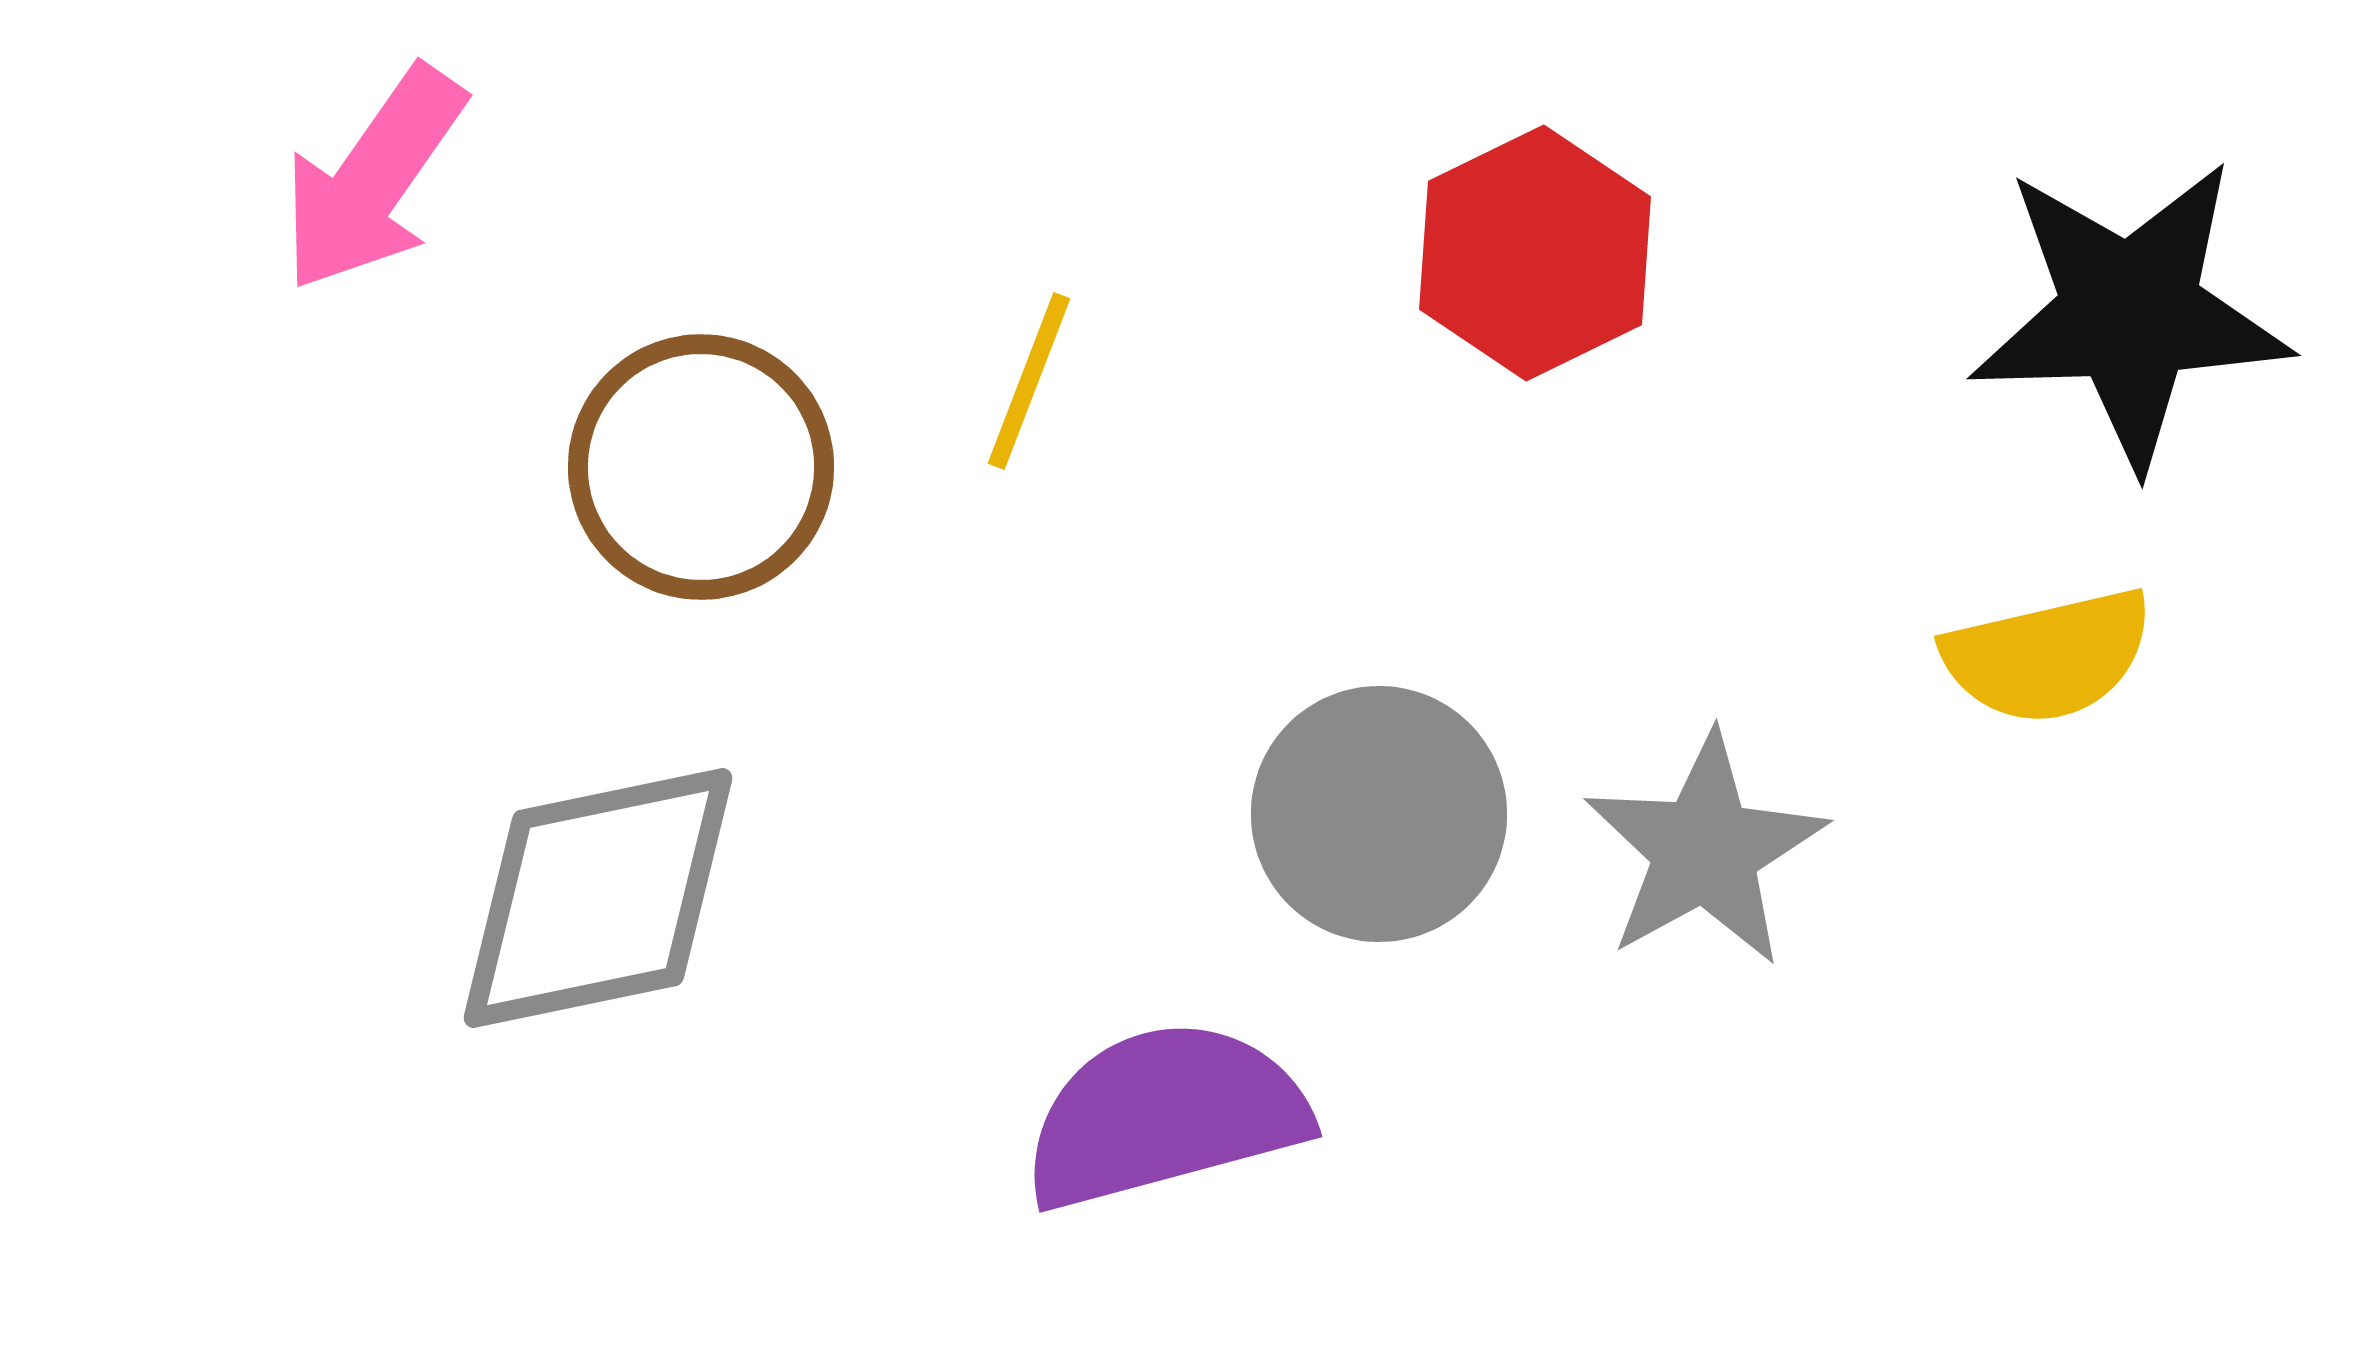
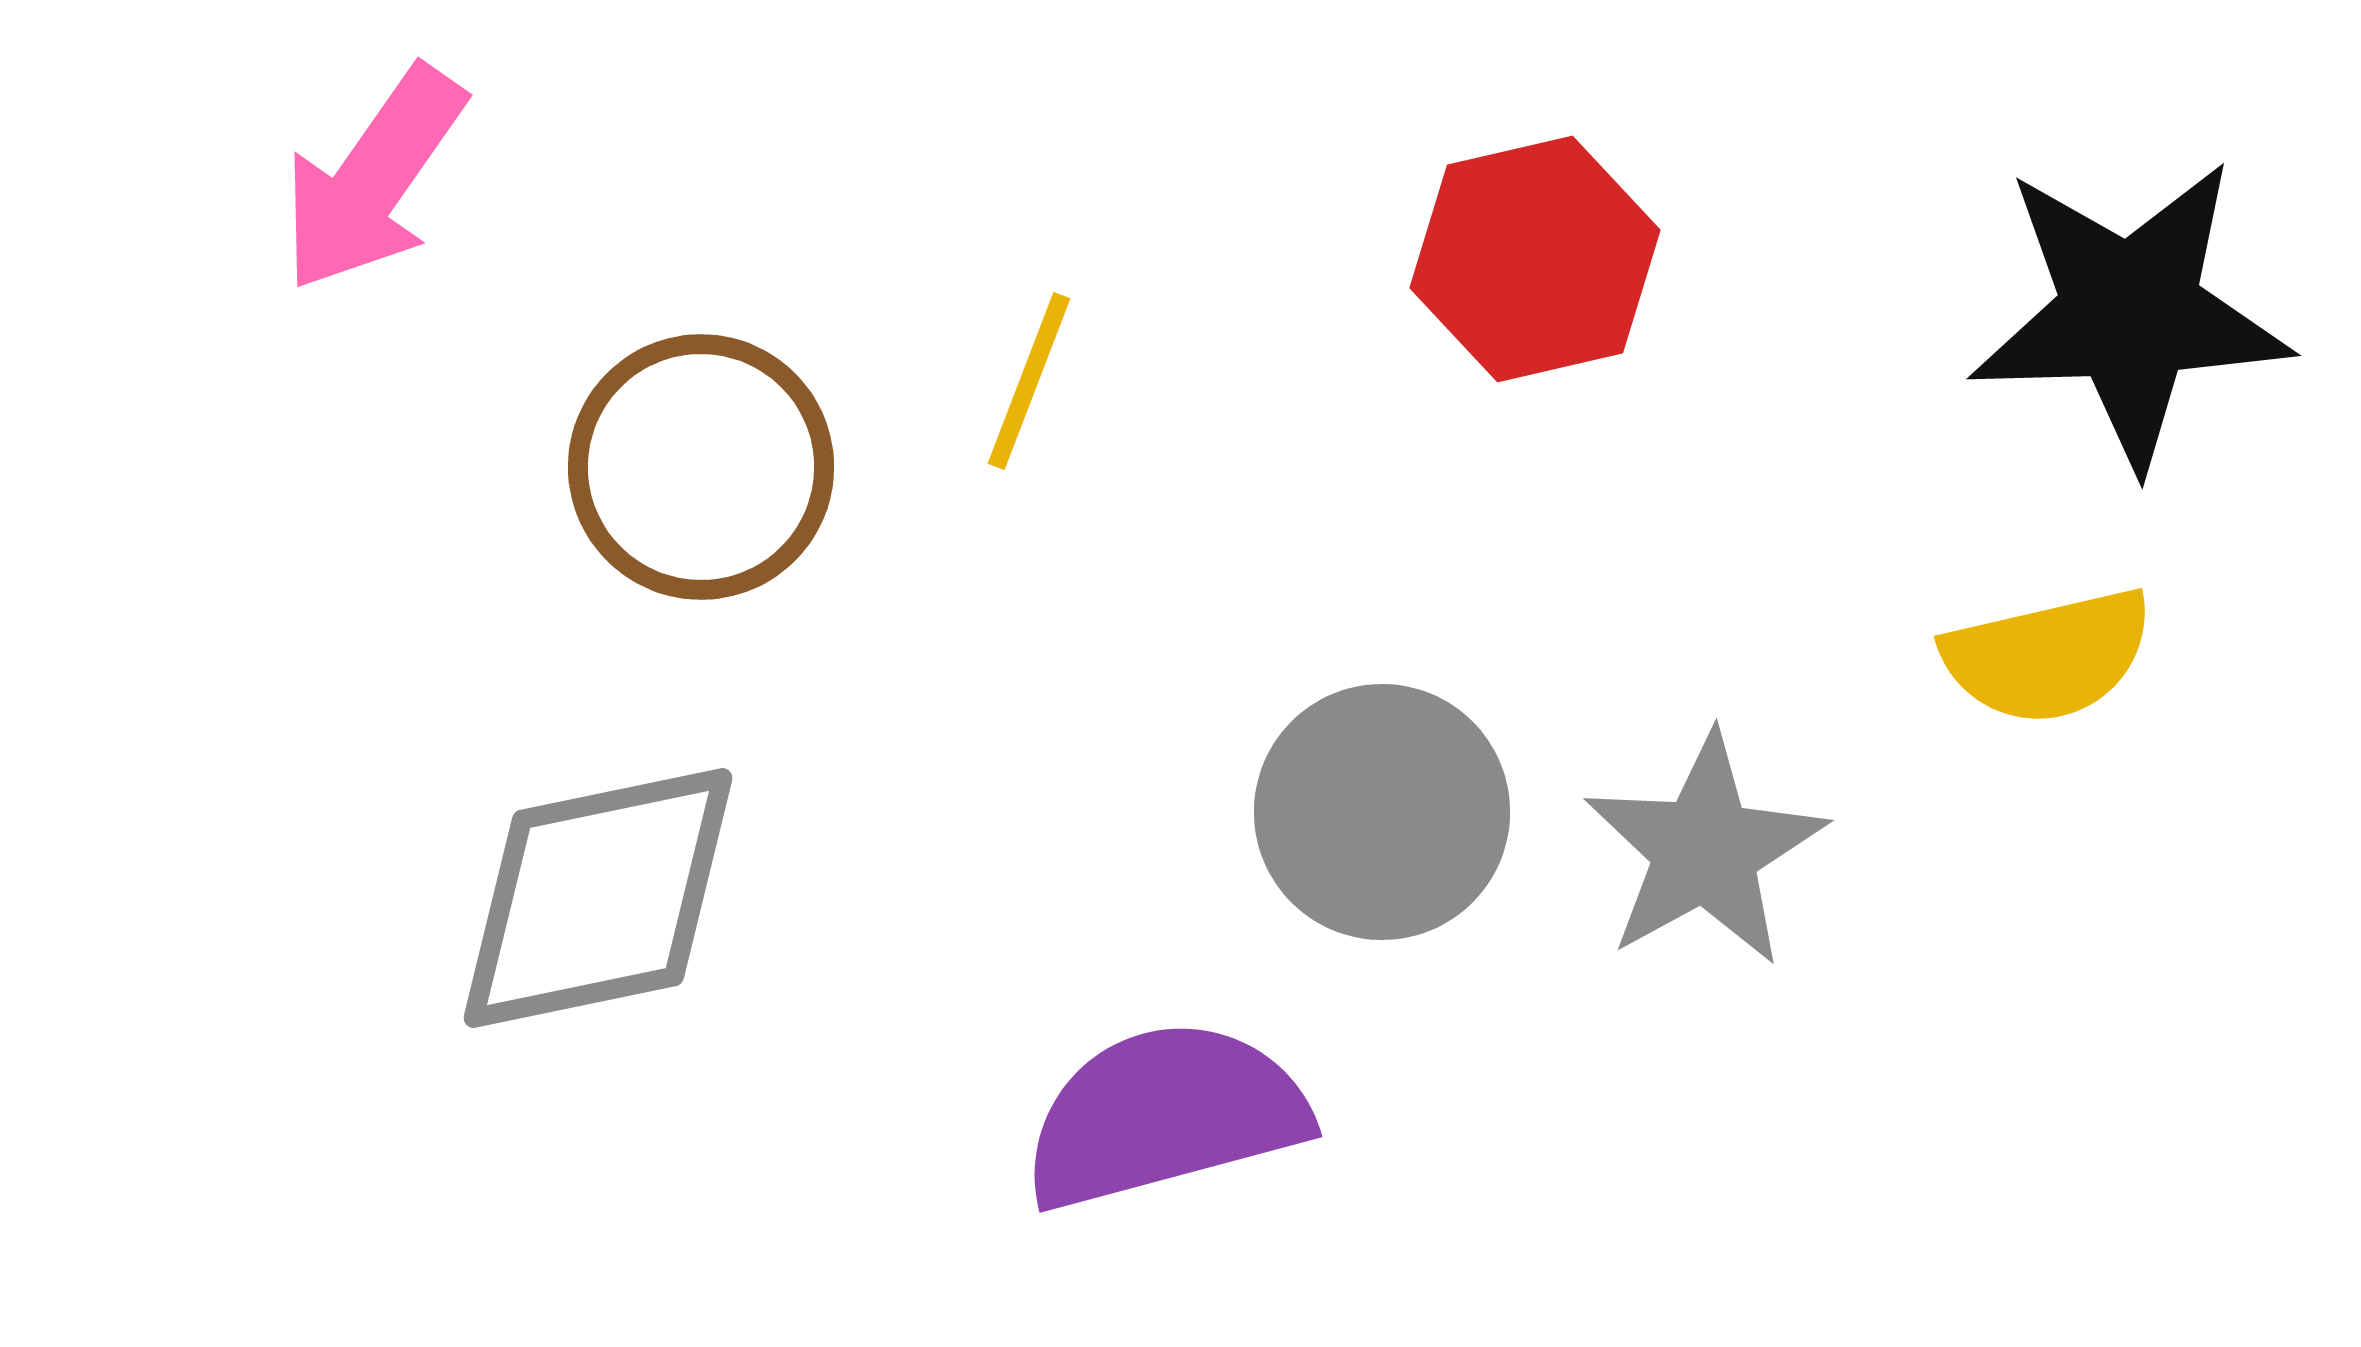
red hexagon: moved 6 px down; rotated 13 degrees clockwise
gray circle: moved 3 px right, 2 px up
